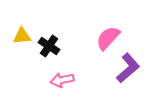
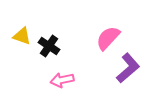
yellow triangle: rotated 24 degrees clockwise
